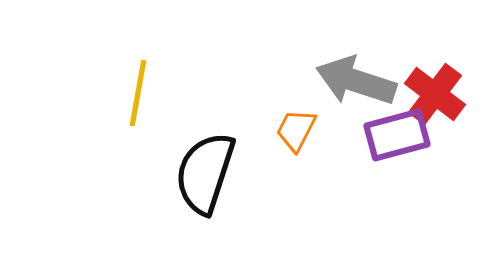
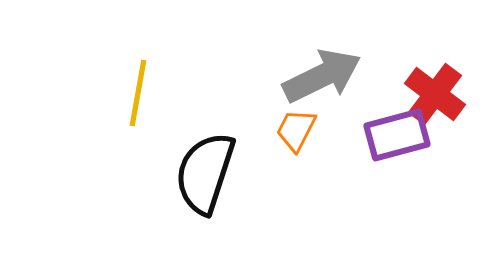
gray arrow: moved 34 px left, 5 px up; rotated 136 degrees clockwise
